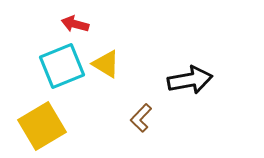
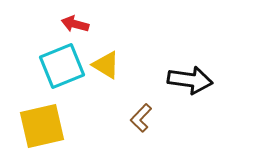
yellow triangle: moved 1 px down
black arrow: rotated 18 degrees clockwise
yellow square: rotated 18 degrees clockwise
